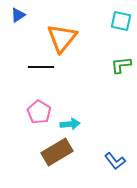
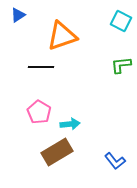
cyan square: rotated 15 degrees clockwise
orange triangle: moved 2 px up; rotated 32 degrees clockwise
